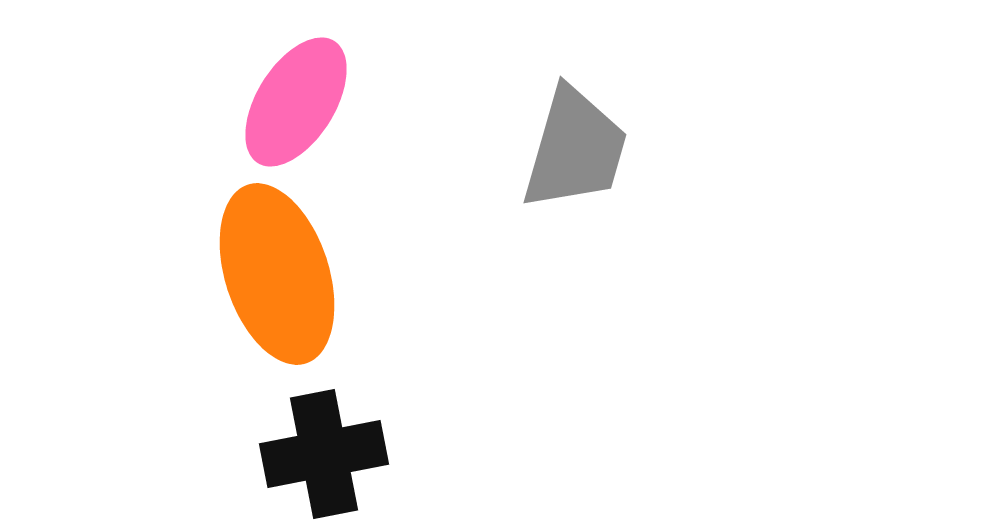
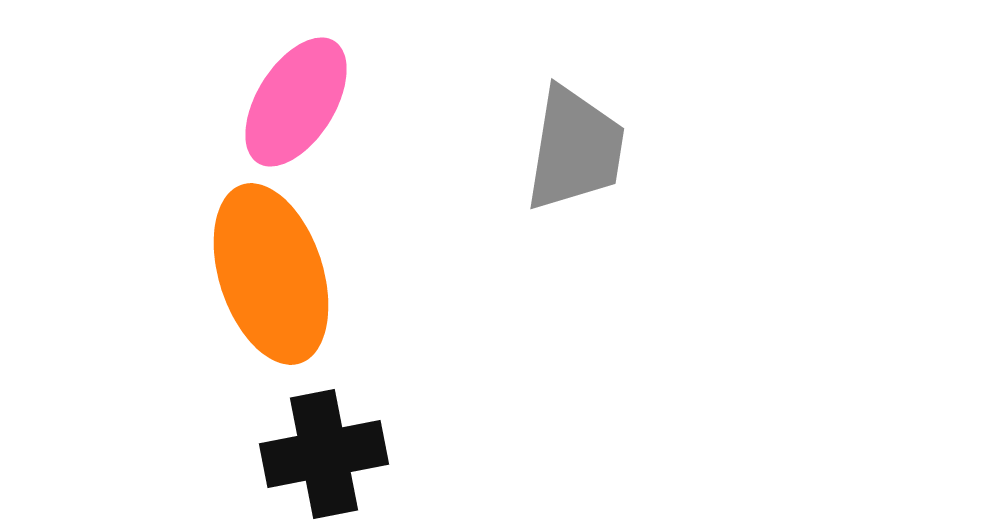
gray trapezoid: rotated 7 degrees counterclockwise
orange ellipse: moved 6 px left
